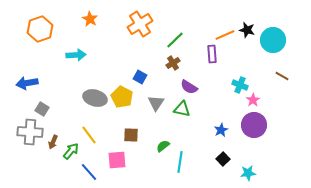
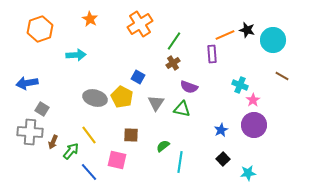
green line: moved 1 px left, 1 px down; rotated 12 degrees counterclockwise
blue square: moved 2 px left
purple semicircle: rotated 12 degrees counterclockwise
pink square: rotated 18 degrees clockwise
